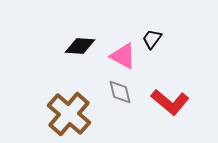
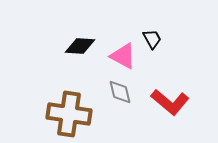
black trapezoid: rotated 115 degrees clockwise
brown cross: rotated 33 degrees counterclockwise
